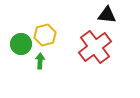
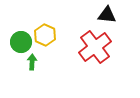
yellow hexagon: rotated 20 degrees counterclockwise
green circle: moved 2 px up
green arrow: moved 8 px left, 1 px down
